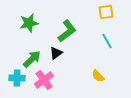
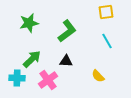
black triangle: moved 10 px right, 8 px down; rotated 40 degrees clockwise
pink cross: moved 4 px right
